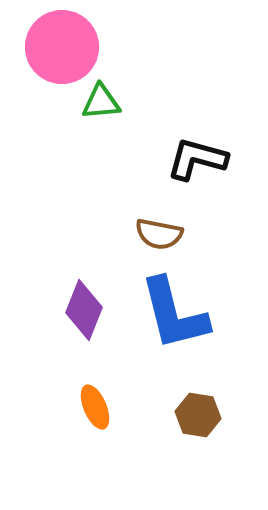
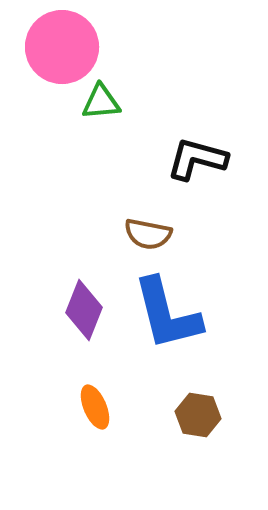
brown semicircle: moved 11 px left
blue L-shape: moved 7 px left
